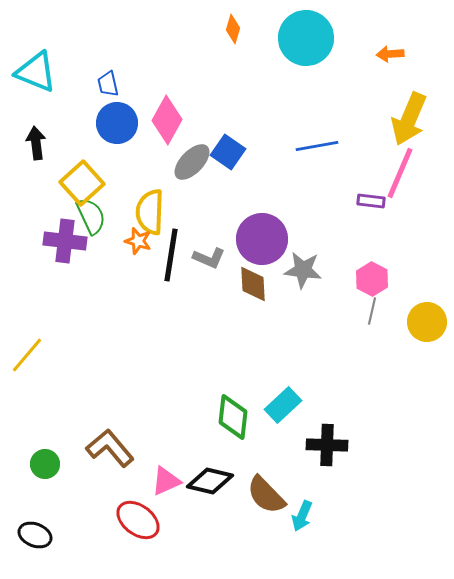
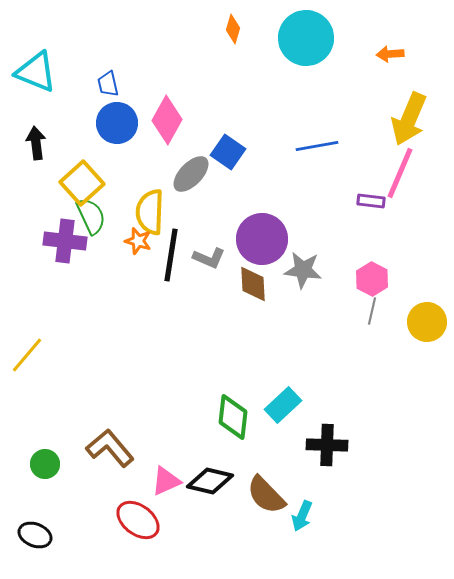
gray ellipse: moved 1 px left, 12 px down
